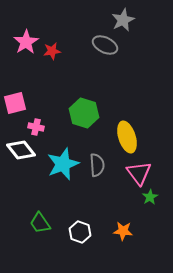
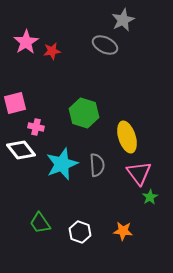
cyan star: moved 1 px left
